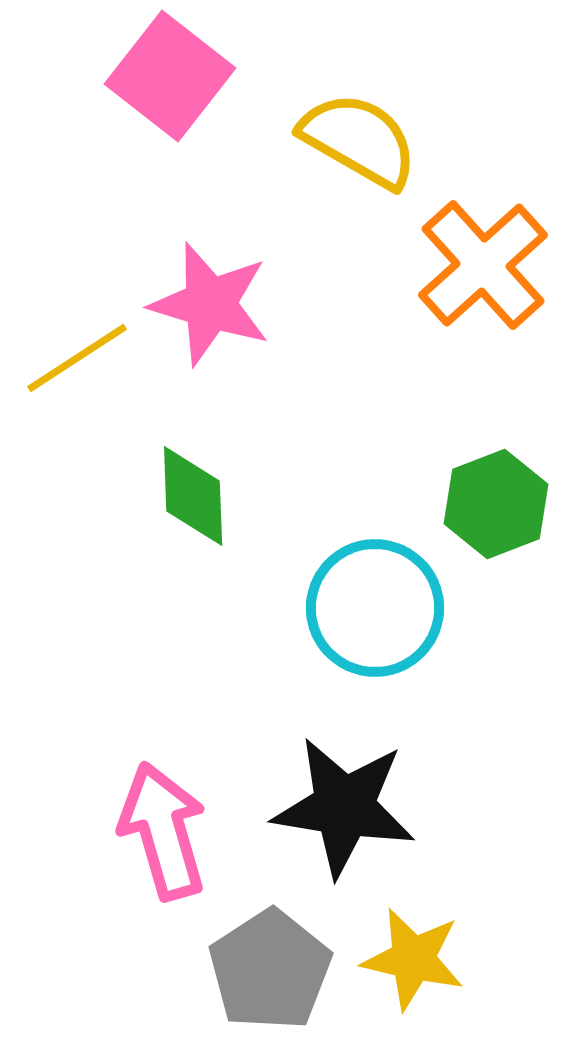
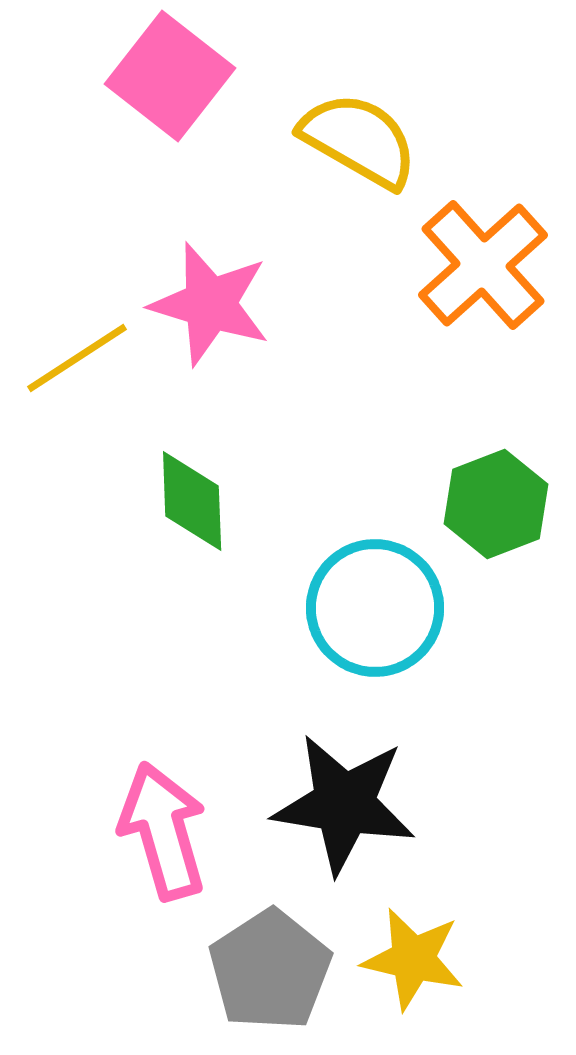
green diamond: moved 1 px left, 5 px down
black star: moved 3 px up
